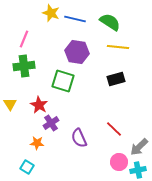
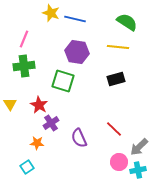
green semicircle: moved 17 px right
cyan square: rotated 24 degrees clockwise
